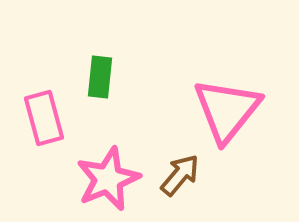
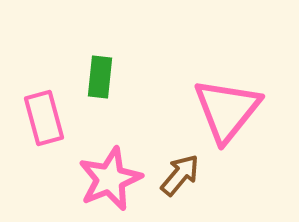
pink star: moved 2 px right
